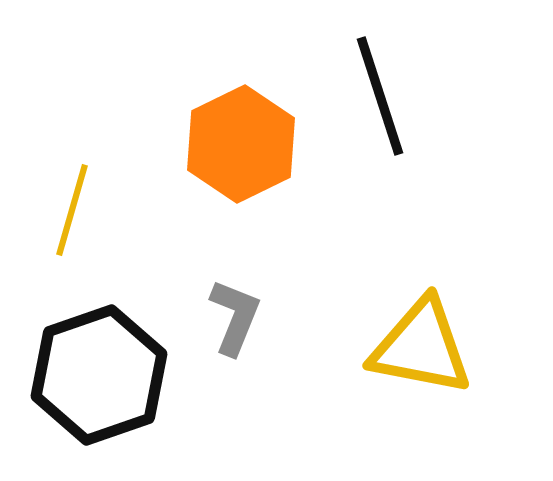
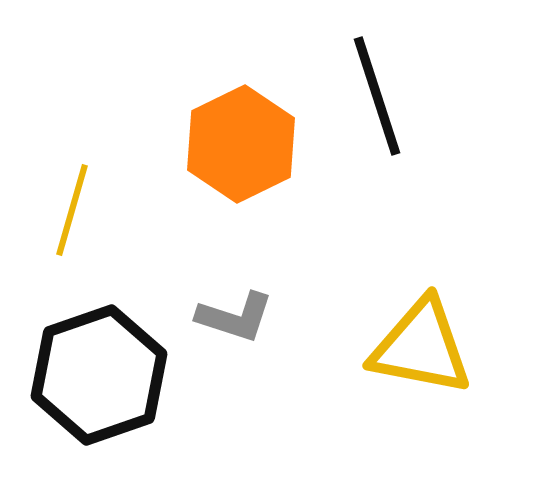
black line: moved 3 px left
gray L-shape: rotated 86 degrees clockwise
